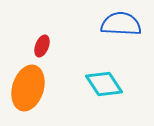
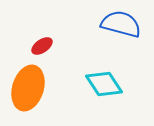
blue semicircle: rotated 12 degrees clockwise
red ellipse: rotated 35 degrees clockwise
